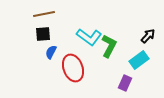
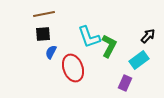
cyan L-shape: rotated 35 degrees clockwise
